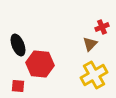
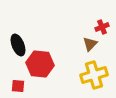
yellow cross: rotated 12 degrees clockwise
